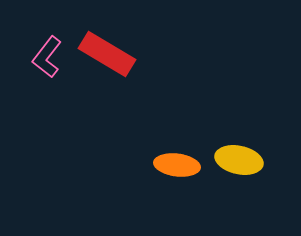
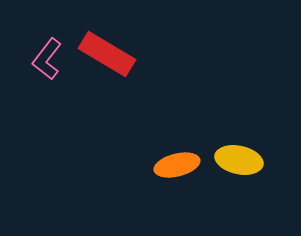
pink L-shape: moved 2 px down
orange ellipse: rotated 21 degrees counterclockwise
